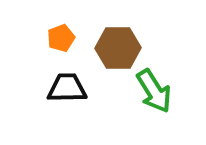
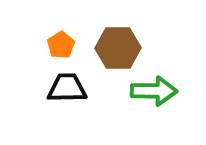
orange pentagon: moved 7 px down; rotated 12 degrees counterclockwise
green arrow: rotated 57 degrees counterclockwise
